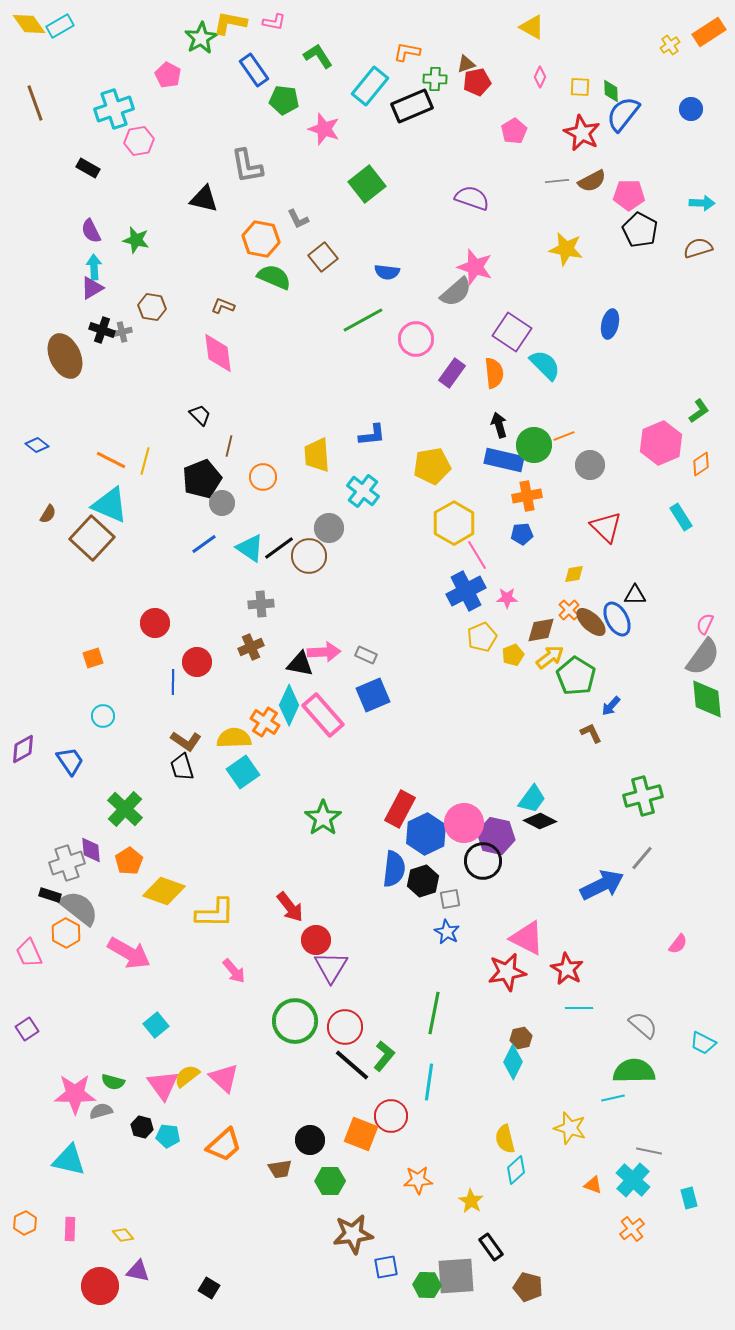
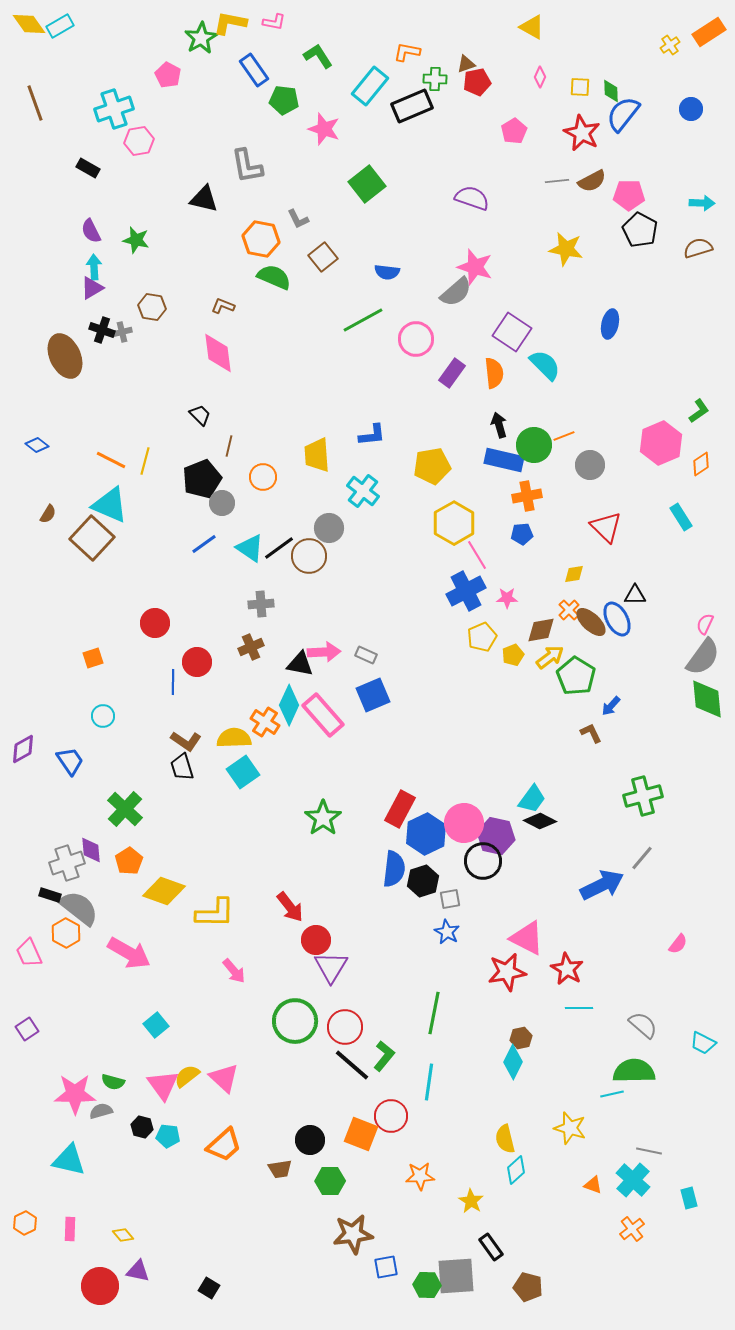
cyan line at (613, 1098): moved 1 px left, 4 px up
orange star at (418, 1180): moved 2 px right, 4 px up
